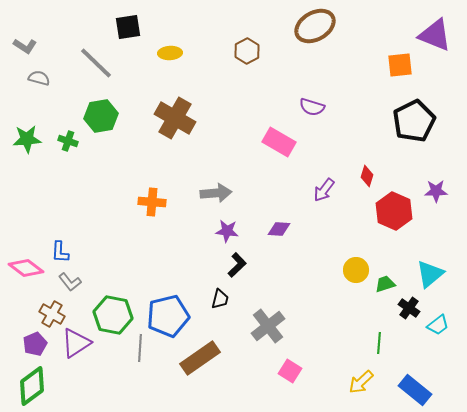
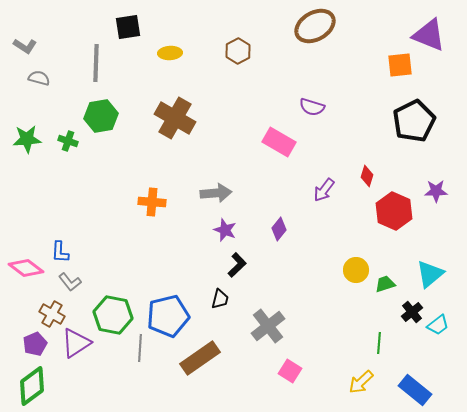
purple triangle at (435, 35): moved 6 px left
brown hexagon at (247, 51): moved 9 px left
gray line at (96, 63): rotated 48 degrees clockwise
purple diamond at (279, 229): rotated 55 degrees counterclockwise
purple star at (227, 231): moved 2 px left, 1 px up; rotated 15 degrees clockwise
black cross at (409, 308): moved 3 px right, 4 px down; rotated 15 degrees clockwise
